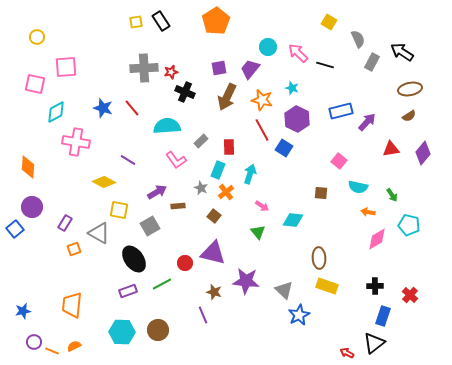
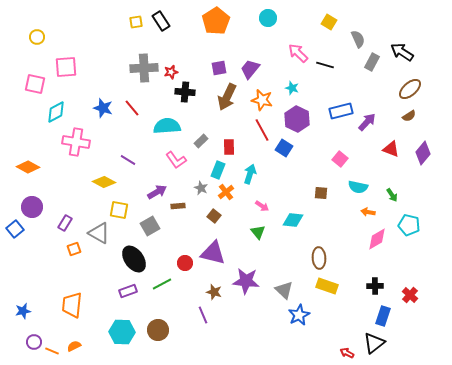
cyan circle at (268, 47): moved 29 px up
brown ellipse at (410, 89): rotated 30 degrees counterclockwise
black cross at (185, 92): rotated 18 degrees counterclockwise
red triangle at (391, 149): rotated 30 degrees clockwise
pink square at (339, 161): moved 1 px right, 2 px up
orange diamond at (28, 167): rotated 65 degrees counterclockwise
